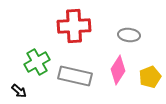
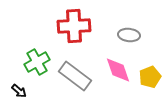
pink diamond: rotated 52 degrees counterclockwise
gray rectangle: rotated 24 degrees clockwise
